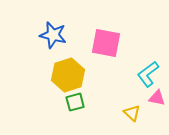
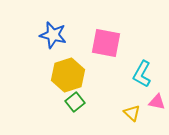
cyan L-shape: moved 6 px left; rotated 24 degrees counterclockwise
pink triangle: moved 4 px down
green square: rotated 24 degrees counterclockwise
